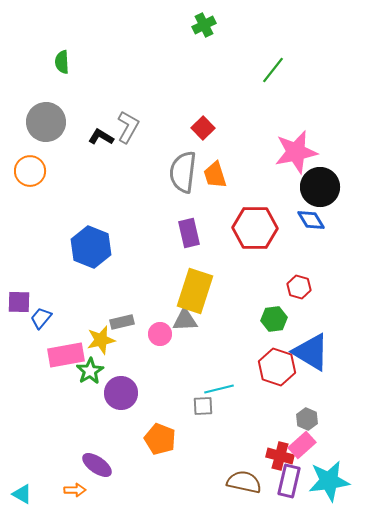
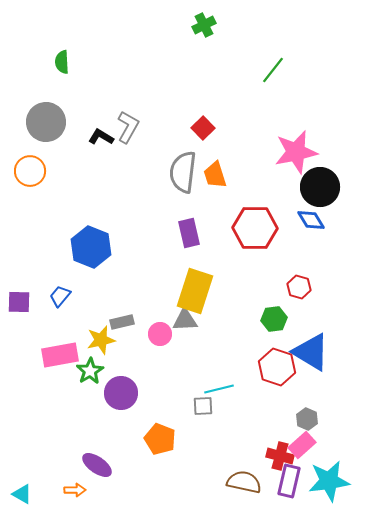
blue trapezoid at (41, 318): moved 19 px right, 22 px up
pink rectangle at (66, 355): moved 6 px left
